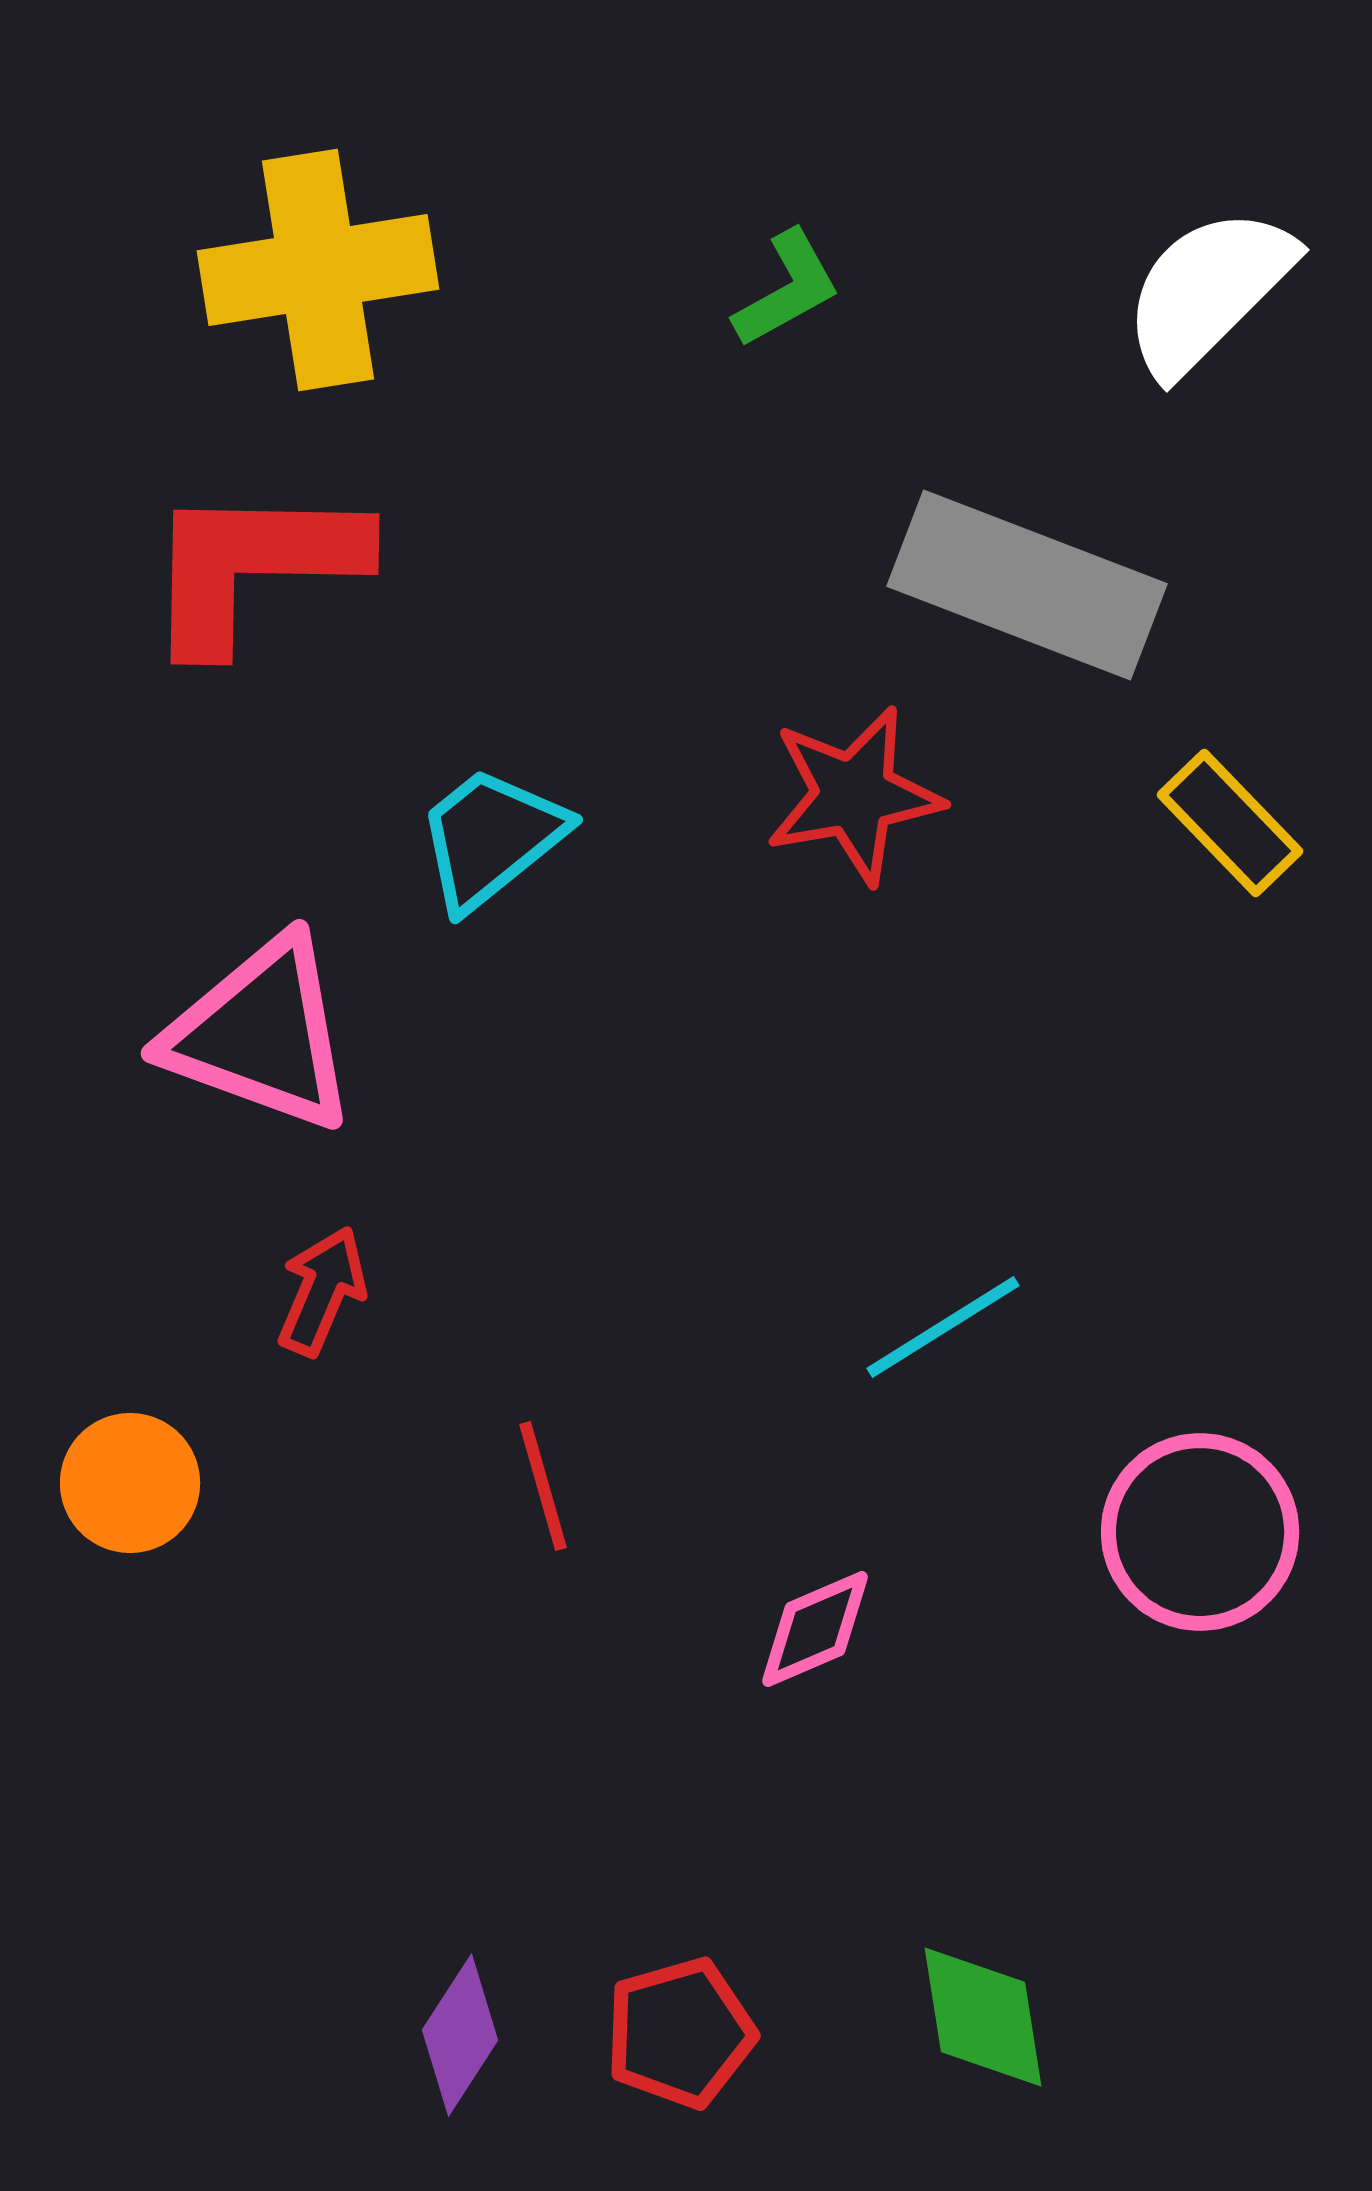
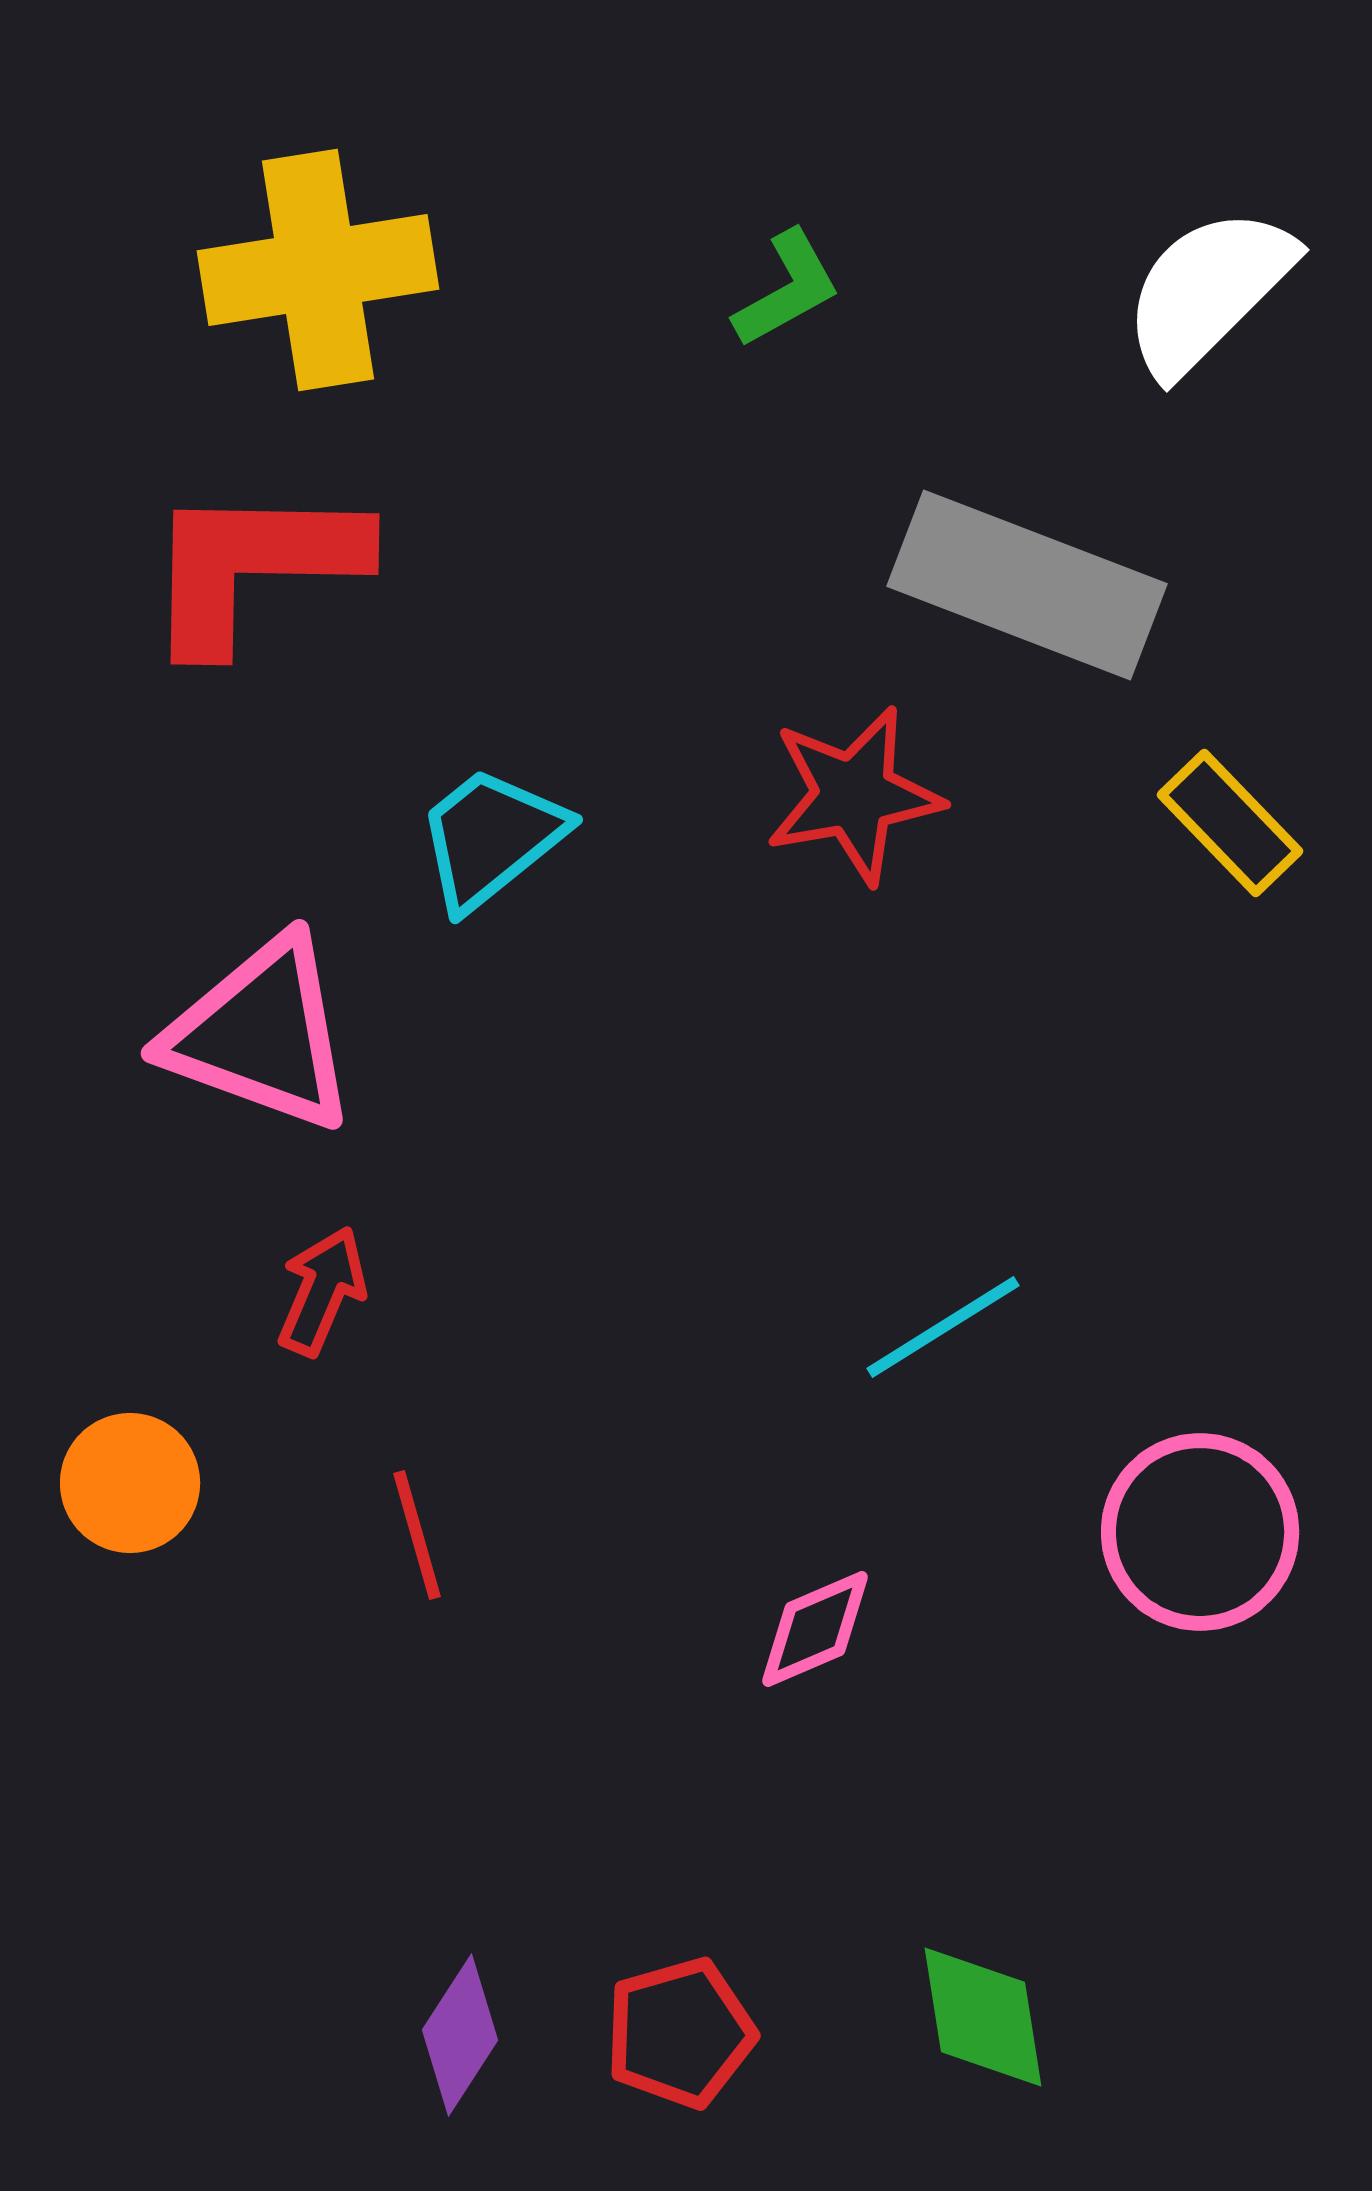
red line: moved 126 px left, 49 px down
